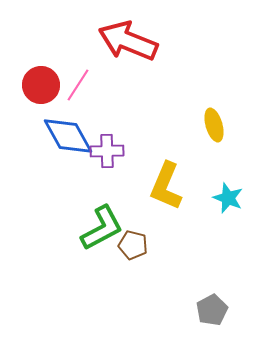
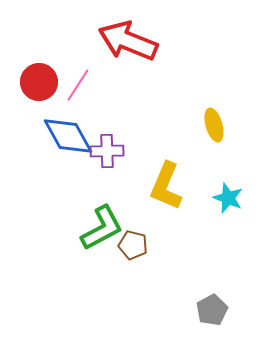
red circle: moved 2 px left, 3 px up
